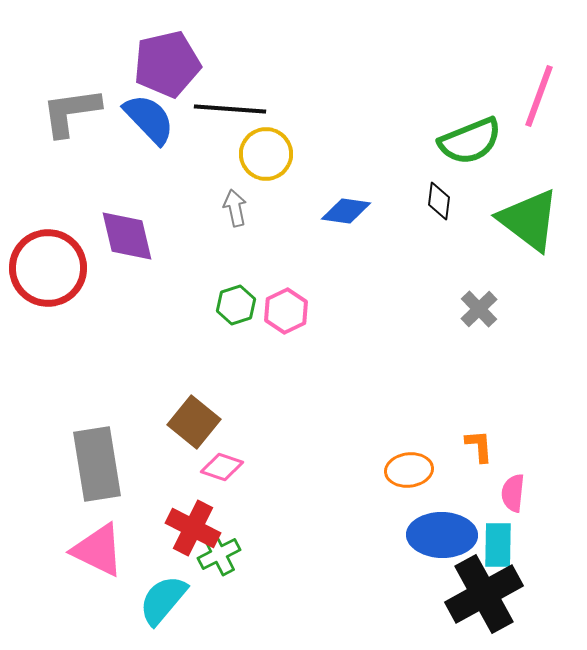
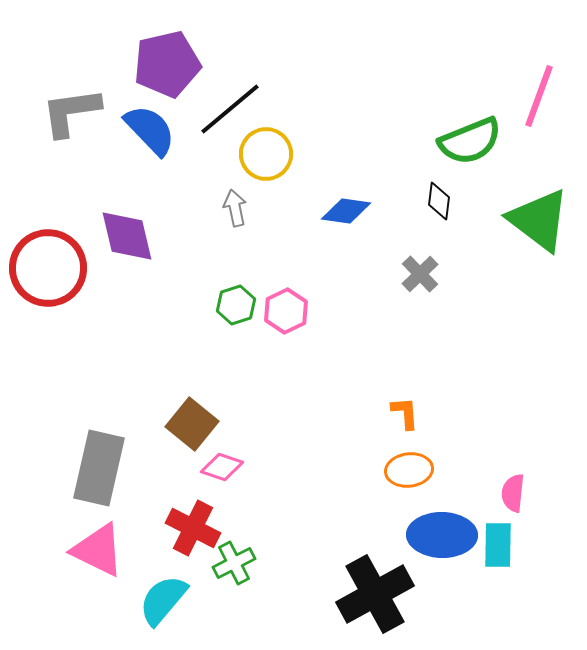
black line: rotated 44 degrees counterclockwise
blue semicircle: moved 1 px right, 11 px down
green triangle: moved 10 px right
gray cross: moved 59 px left, 35 px up
brown square: moved 2 px left, 2 px down
orange L-shape: moved 74 px left, 33 px up
gray rectangle: moved 2 px right, 4 px down; rotated 22 degrees clockwise
green cross: moved 15 px right, 9 px down
black cross: moved 109 px left
